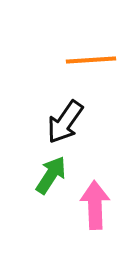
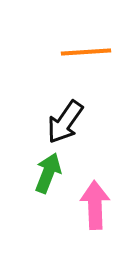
orange line: moved 5 px left, 8 px up
green arrow: moved 3 px left, 2 px up; rotated 12 degrees counterclockwise
